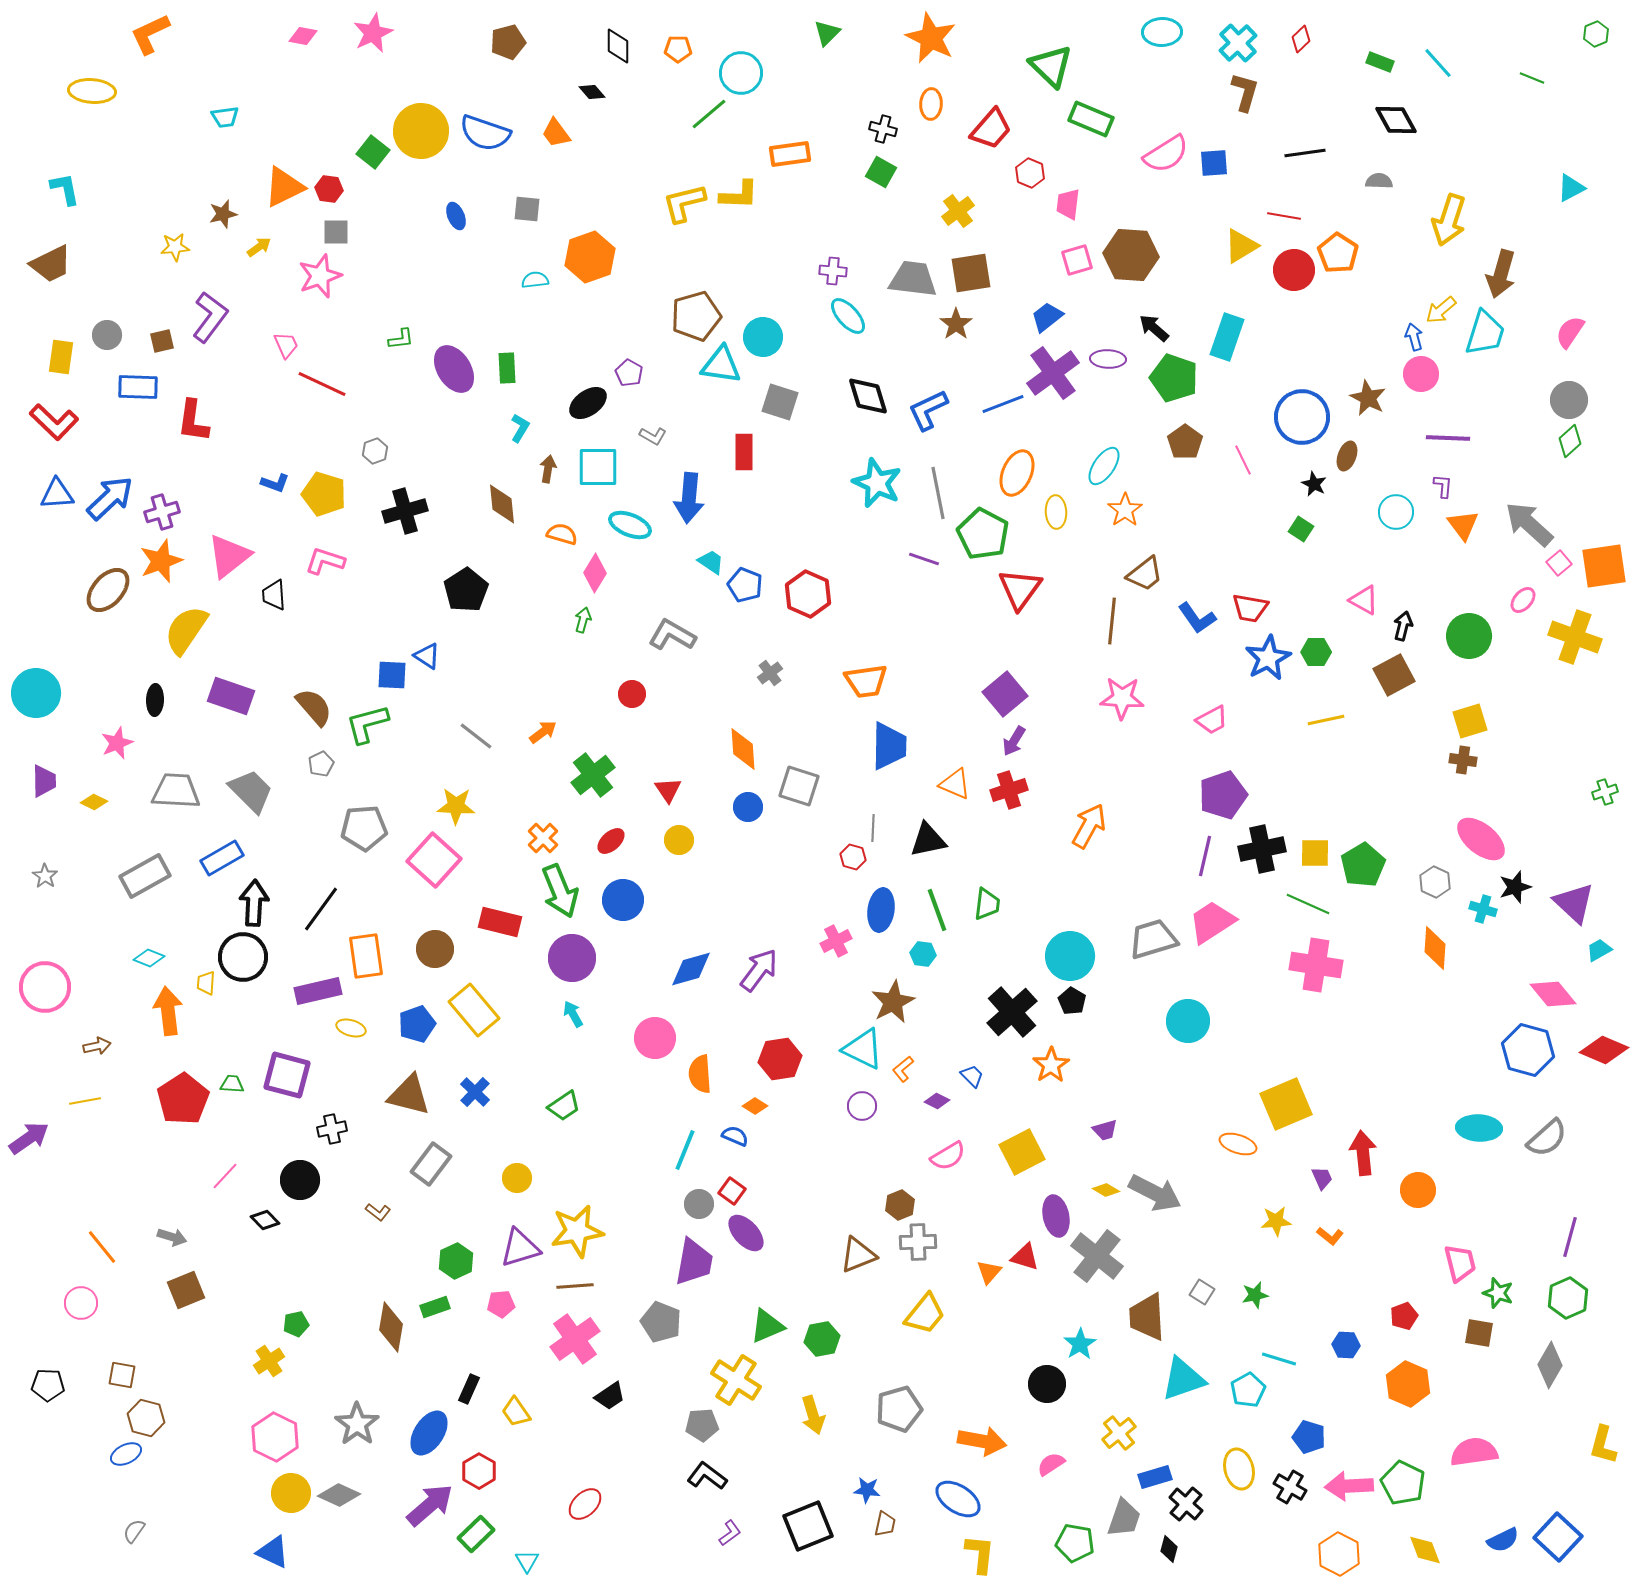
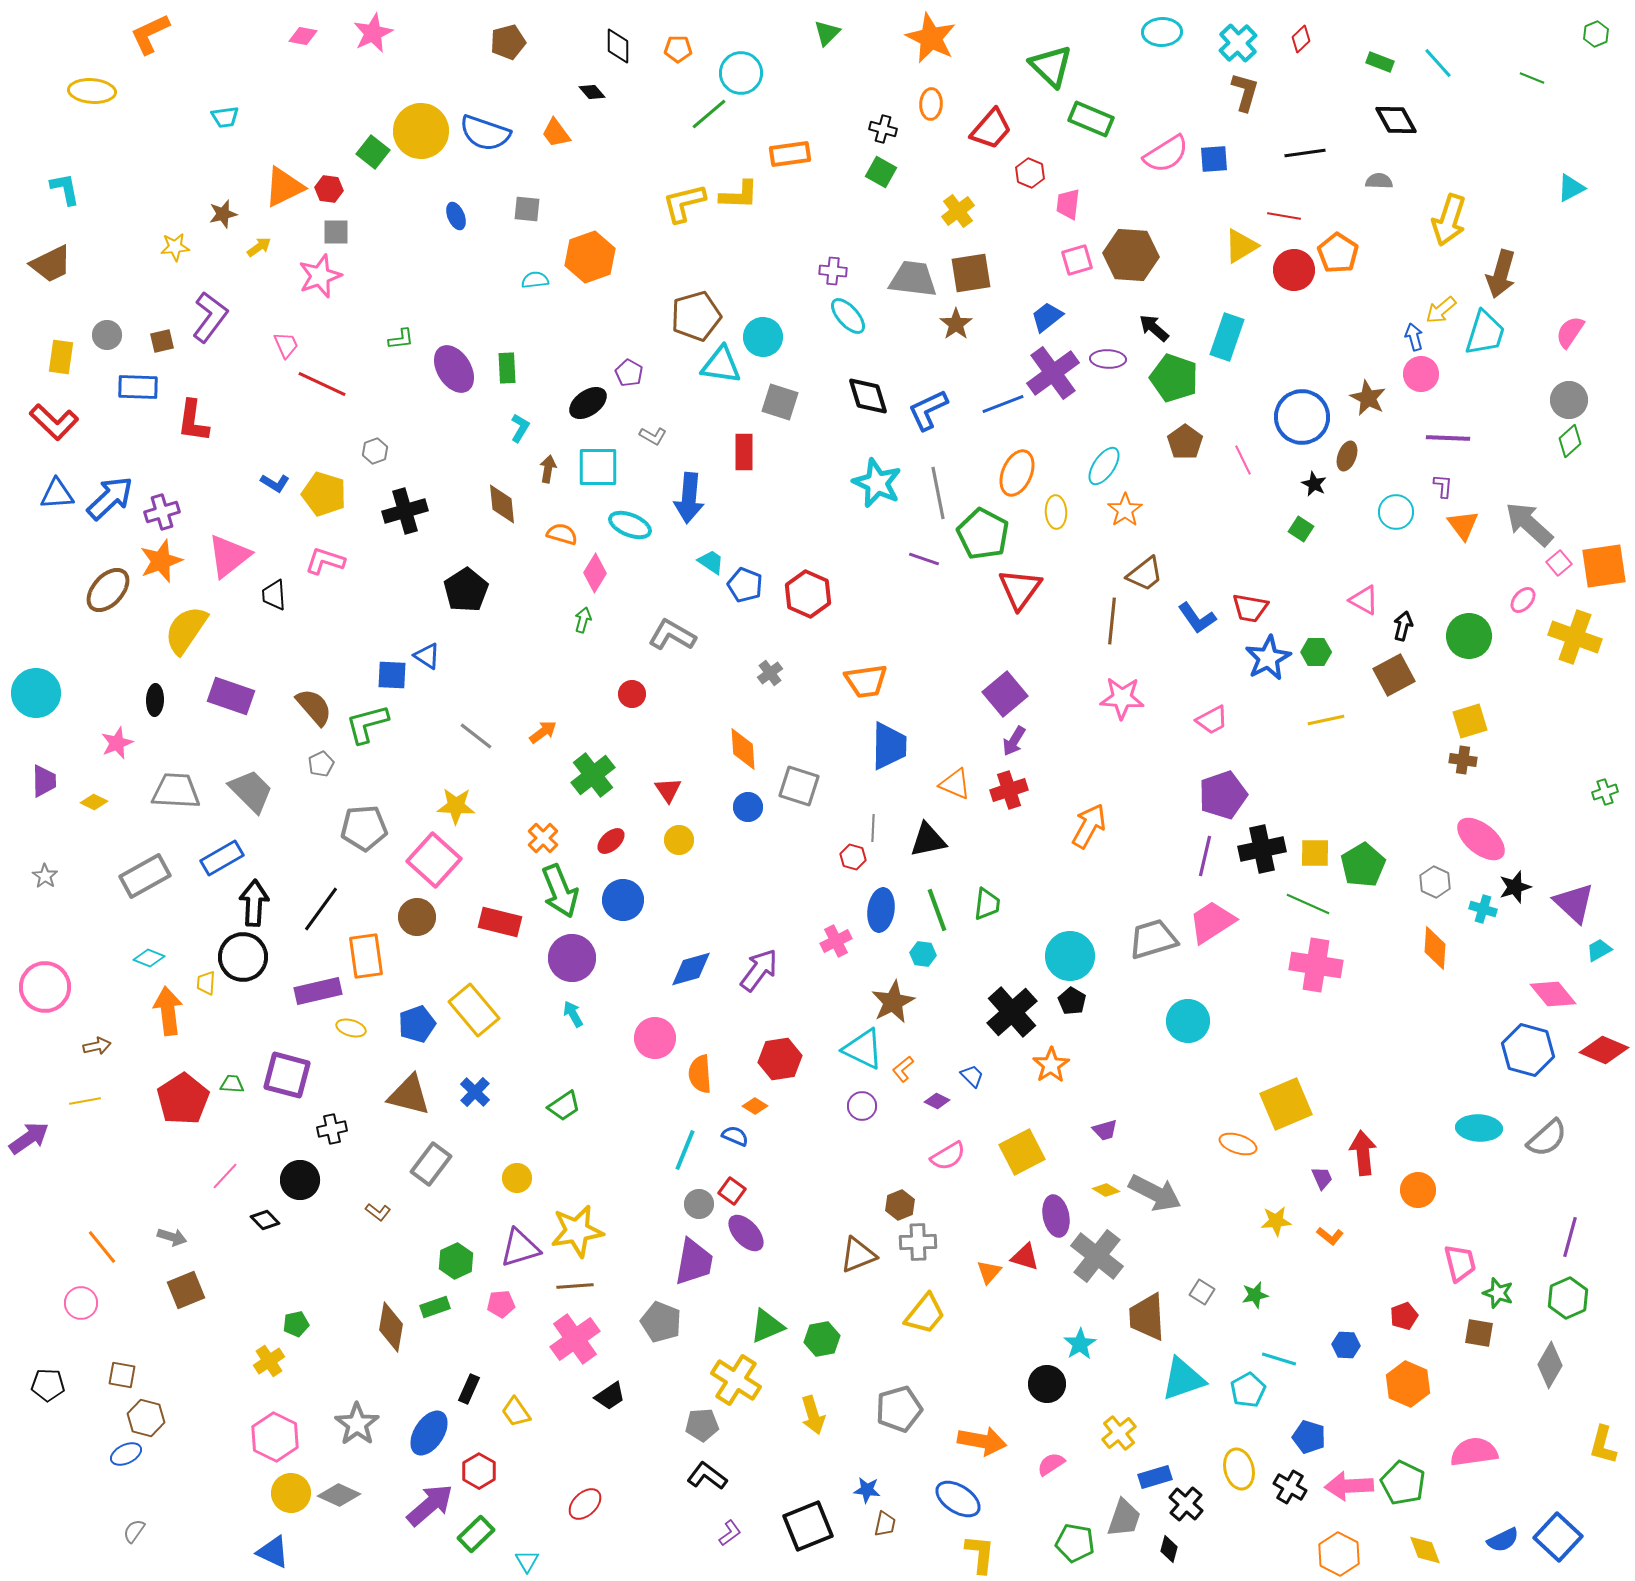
blue square at (1214, 163): moved 4 px up
blue L-shape at (275, 483): rotated 12 degrees clockwise
brown circle at (435, 949): moved 18 px left, 32 px up
